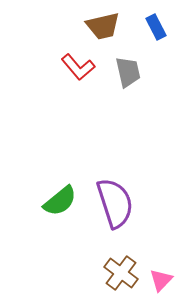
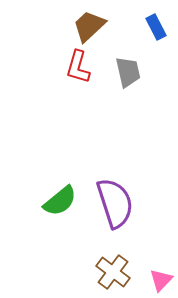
brown trapezoid: moved 14 px left; rotated 150 degrees clockwise
red L-shape: rotated 56 degrees clockwise
brown cross: moved 8 px left, 1 px up
